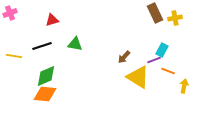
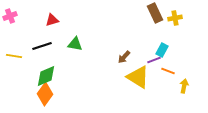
pink cross: moved 3 px down
orange diamond: rotated 60 degrees counterclockwise
